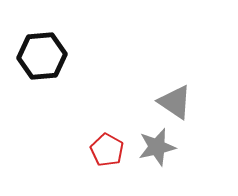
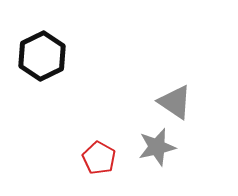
black hexagon: rotated 21 degrees counterclockwise
red pentagon: moved 8 px left, 8 px down
